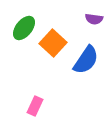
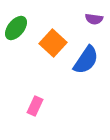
green ellipse: moved 8 px left
